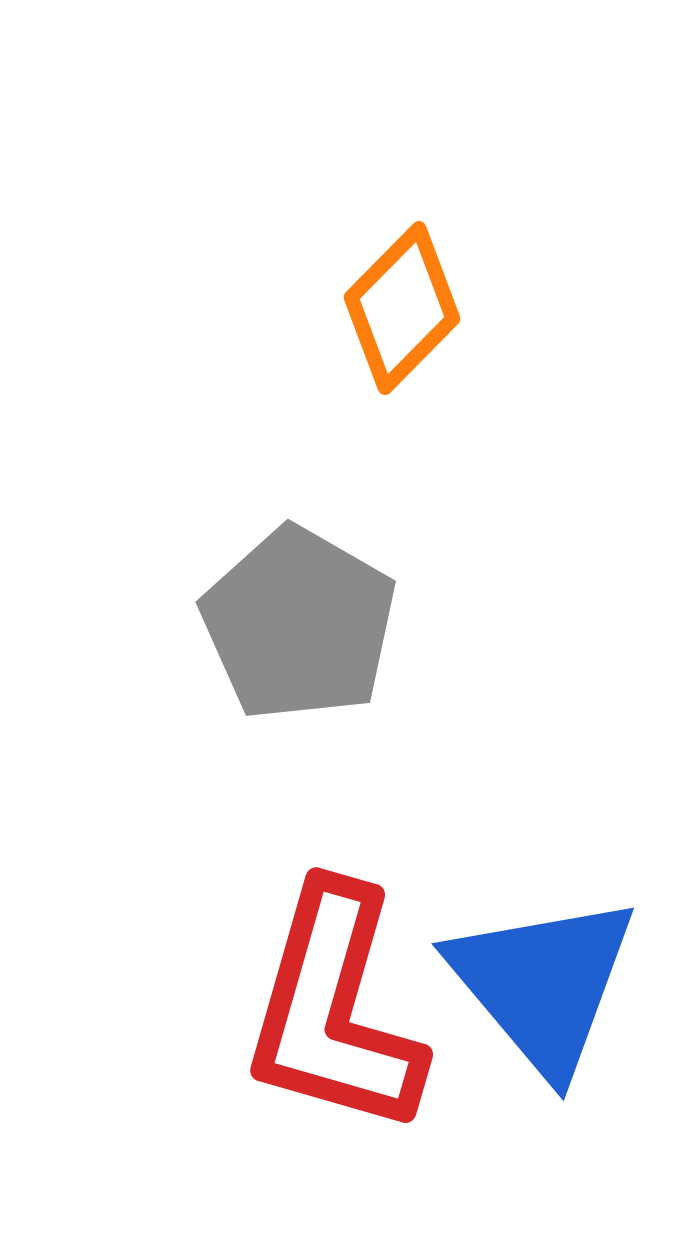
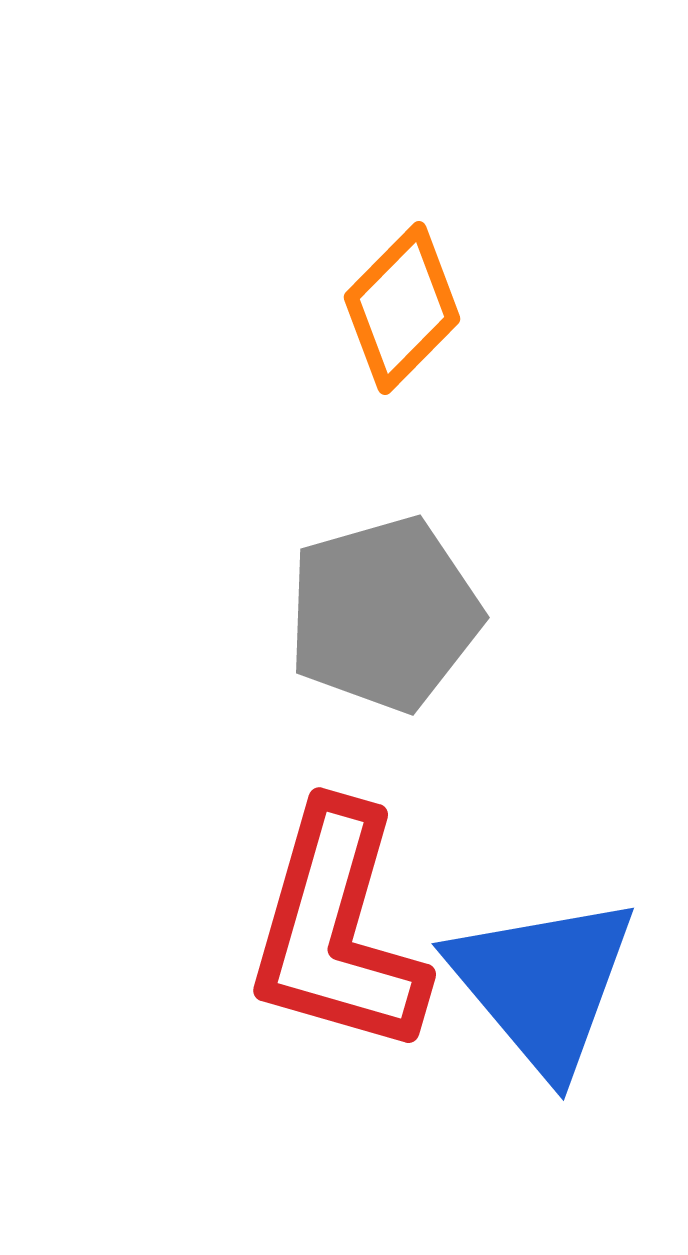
gray pentagon: moved 85 px right, 10 px up; rotated 26 degrees clockwise
red L-shape: moved 3 px right, 80 px up
